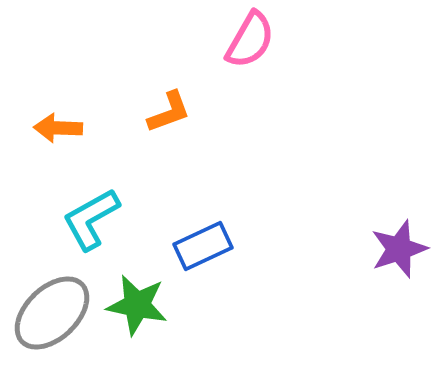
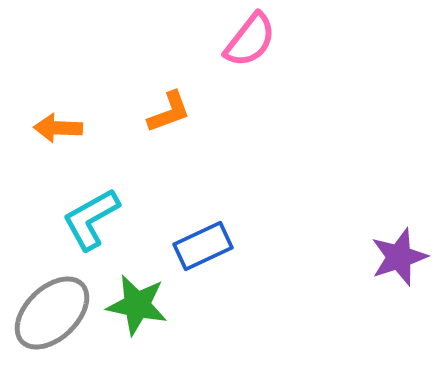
pink semicircle: rotated 8 degrees clockwise
purple star: moved 8 px down
